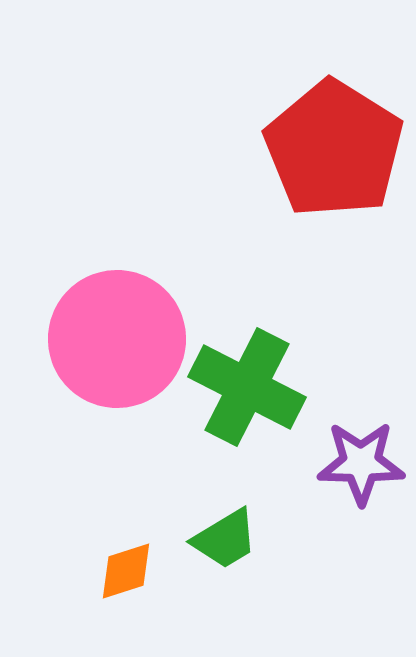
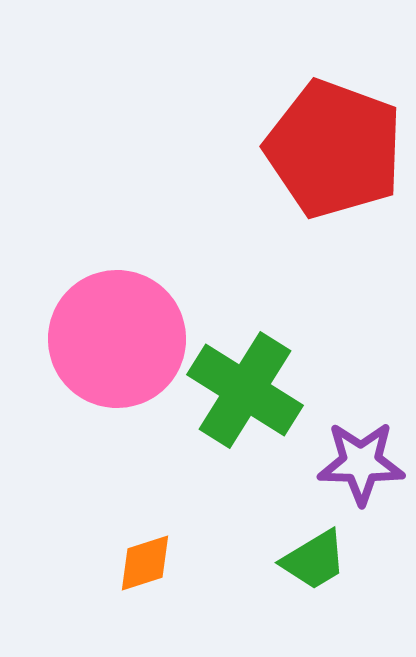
red pentagon: rotated 12 degrees counterclockwise
green cross: moved 2 px left, 3 px down; rotated 5 degrees clockwise
green trapezoid: moved 89 px right, 21 px down
orange diamond: moved 19 px right, 8 px up
